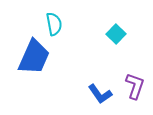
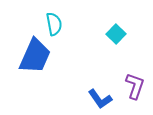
blue trapezoid: moved 1 px right, 1 px up
blue L-shape: moved 5 px down
